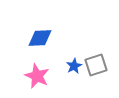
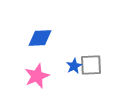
gray square: moved 5 px left; rotated 15 degrees clockwise
pink star: rotated 25 degrees clockwise
